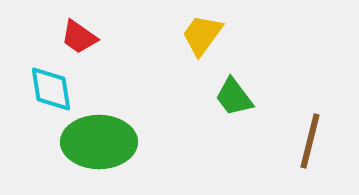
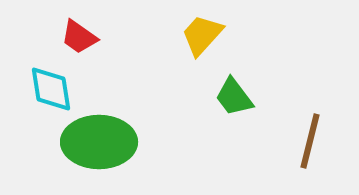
yellow trapezoid: rotated 6 degrees clockwise
